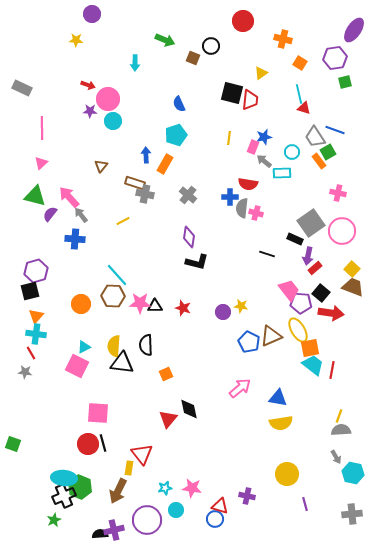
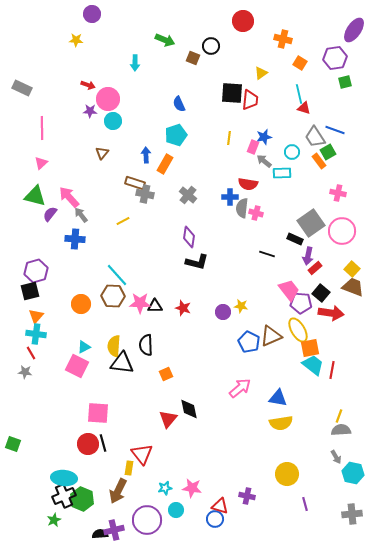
black square at (232, 93): rotated 10 degrees counterclockwise
brown triangle at (101, 166): moved 1 px right, 13 px up
green hexagon at (80, 487): moved 2 px right, 12 px down
